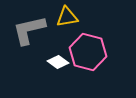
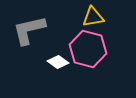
yellow triangle: moved 26 px right
pink hexagon: moved 3 px up
